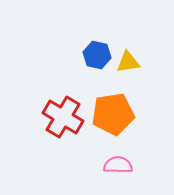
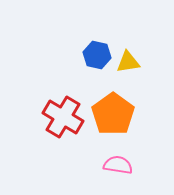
orange pentagon: rotated 27 degrees counterclockwise
pink semicircle: rotated 8 degrees clockwise
